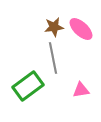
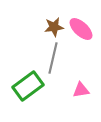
gray line: rotated 24 degrees clockwise
